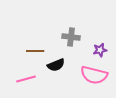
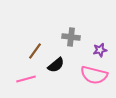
brown line: rotated 54 degrees counterclockwise
black semicircle: rotated 18 degrees counterclockwise
